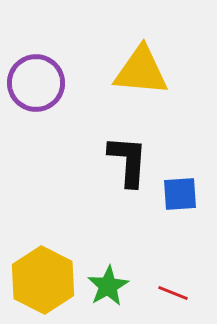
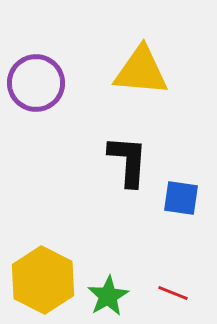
blue square: moved 1 px right, 4 px down; rotated 12 degrees clockwise
green star: moved 10 px down
